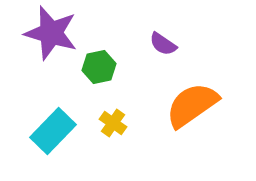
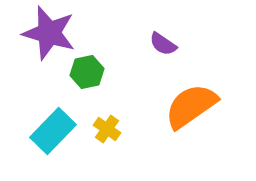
purple star: moved 2 px left
green hexagon: moved 12 px left, 5 px down
orange semicircle: moved 1 px left, 1 px down
yellow cross: moved 6 px left, 6 px down
